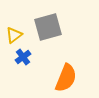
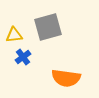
yellow triangle: rotated 30 degrees clockwise
orange semicircle: rotated 76 degrees clockwise
